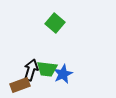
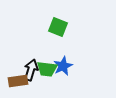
green square: moved 3 px right, 4 px down; rotated 18 degrees counterclockwise
blue star: moved 8 px up
brown rectangle: moved 2 px left, 4 px up; rotated 12 degrees clockwise
